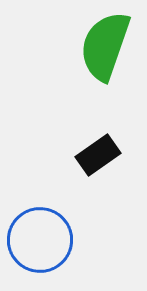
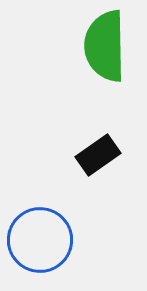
green semicircle: rotated 20 degrees counterclockwise
